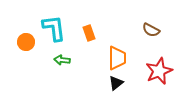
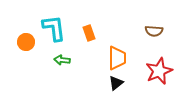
brown semicircle: moved 3 px right, 1 px down; rotated 24 degrees counterclockwise
